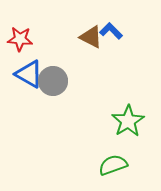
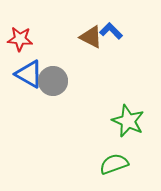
green star: rotated 16 degrees counterclockwise
green semicircle: moved 1 px right, 1 px up
